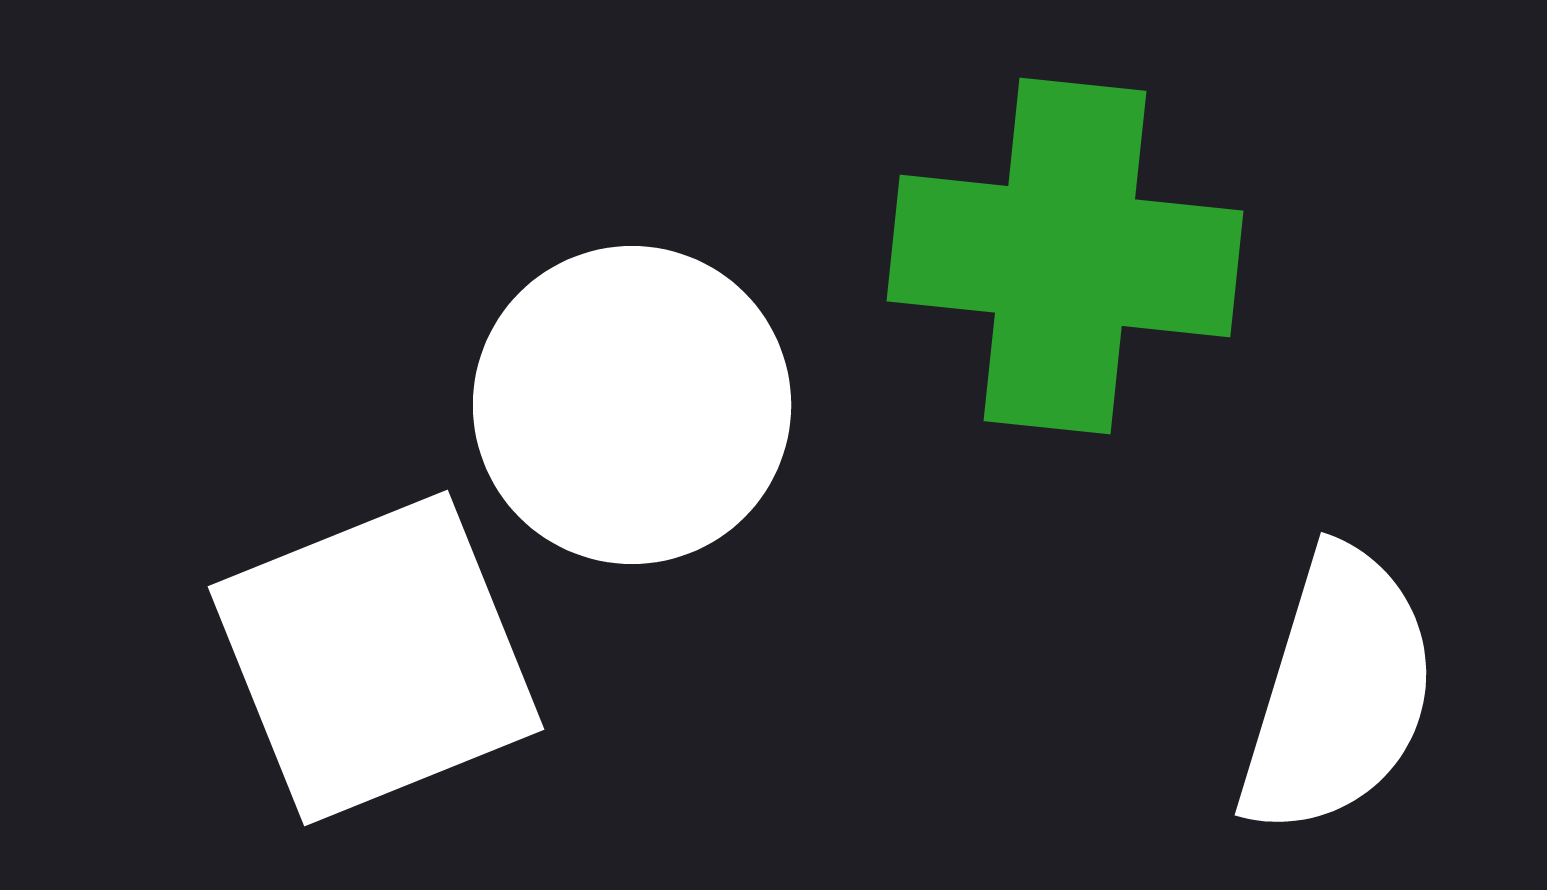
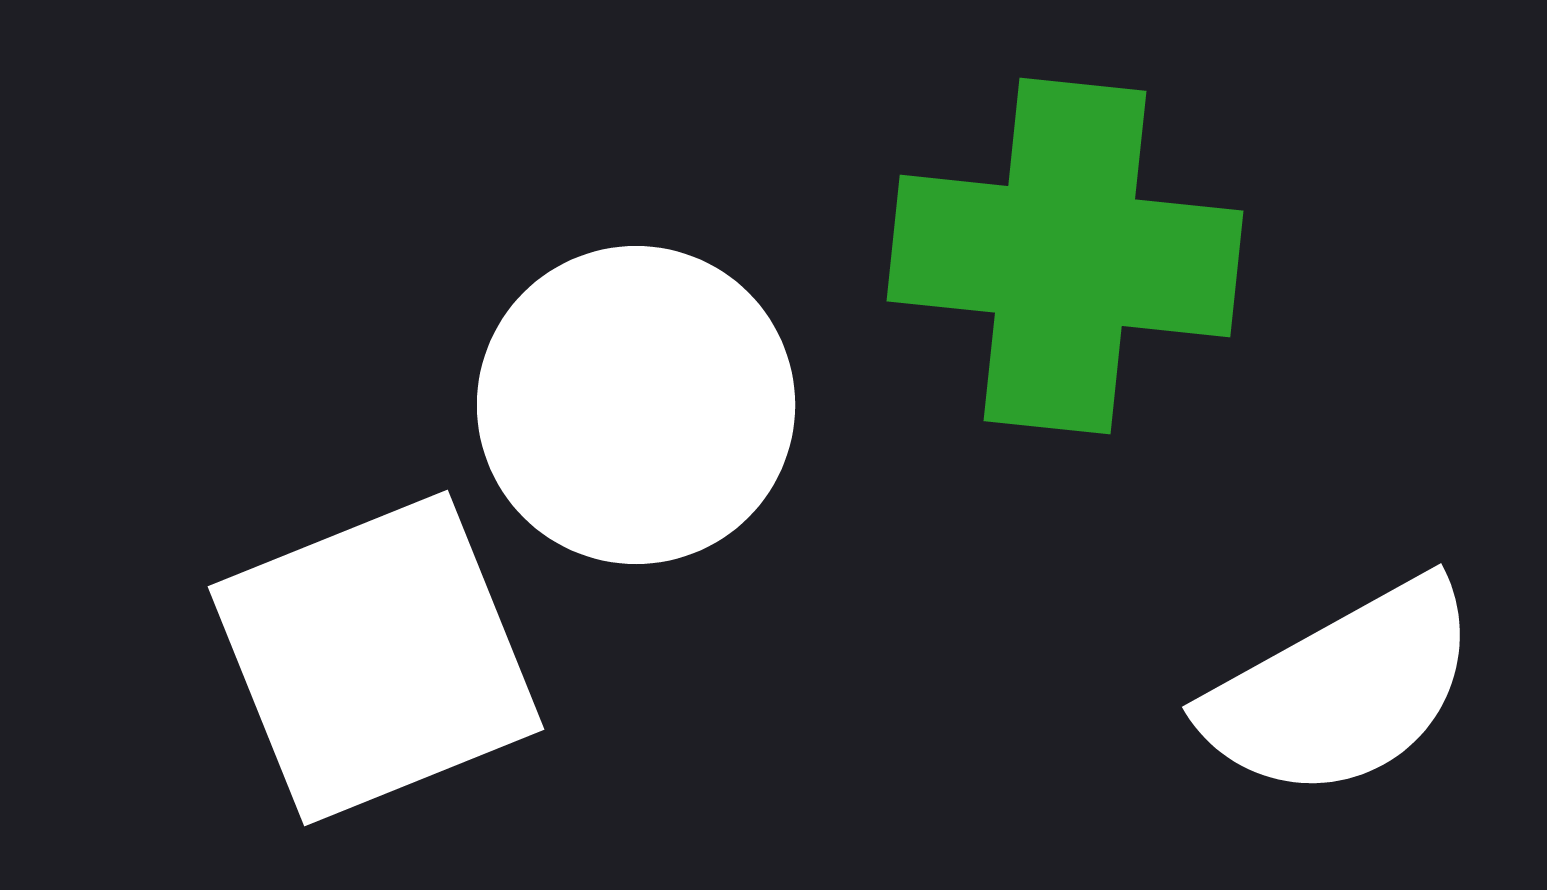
white circle: moved 4 px right
white semicircle: moved 4 px right, 2 px up; rotated 44 degrees clockwise
